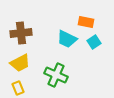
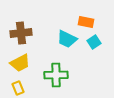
green cross: rotated 25 degrees counterclockwise
